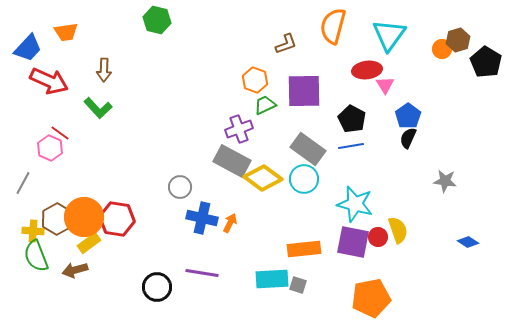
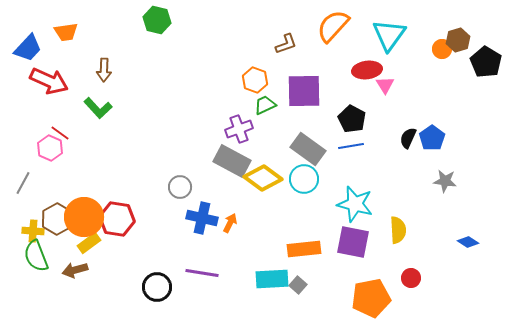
orange semicircle at (333, 26): rotated 27 degrees clockwise
blue pentagon at (408, 116): moved 24 px right, 22 px down
yellow semicircle at (398, 230): rotated 16 degrees clockwise
red circle at (378, 237): moved 33 px right, 41 px down
gray square at (298, 285): rotated 24 degrees clockwise
